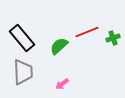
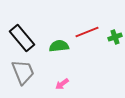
green cross: moved 2 px right, 1 px up
green semicircle: rotated 36 degrees clockwise
gray trapezoid: rotated 20 degrees counterclockwise
